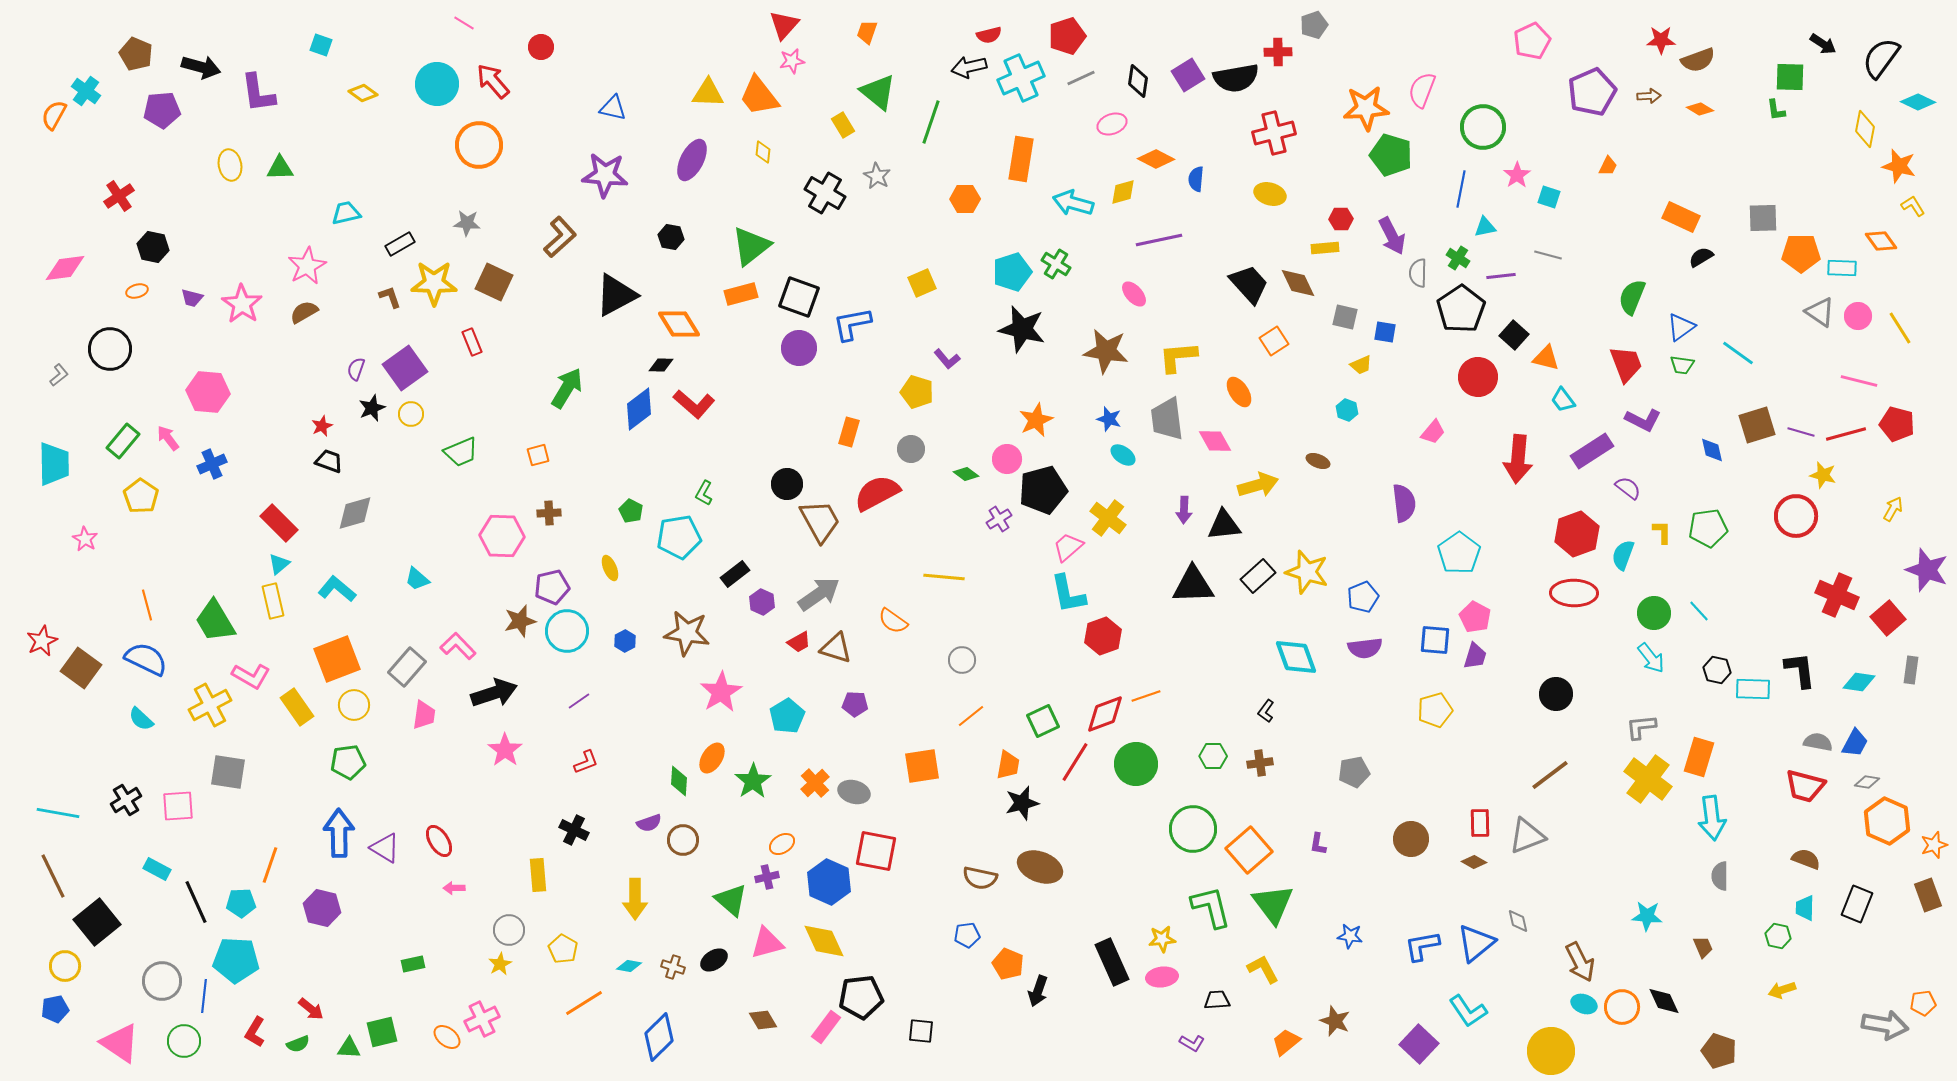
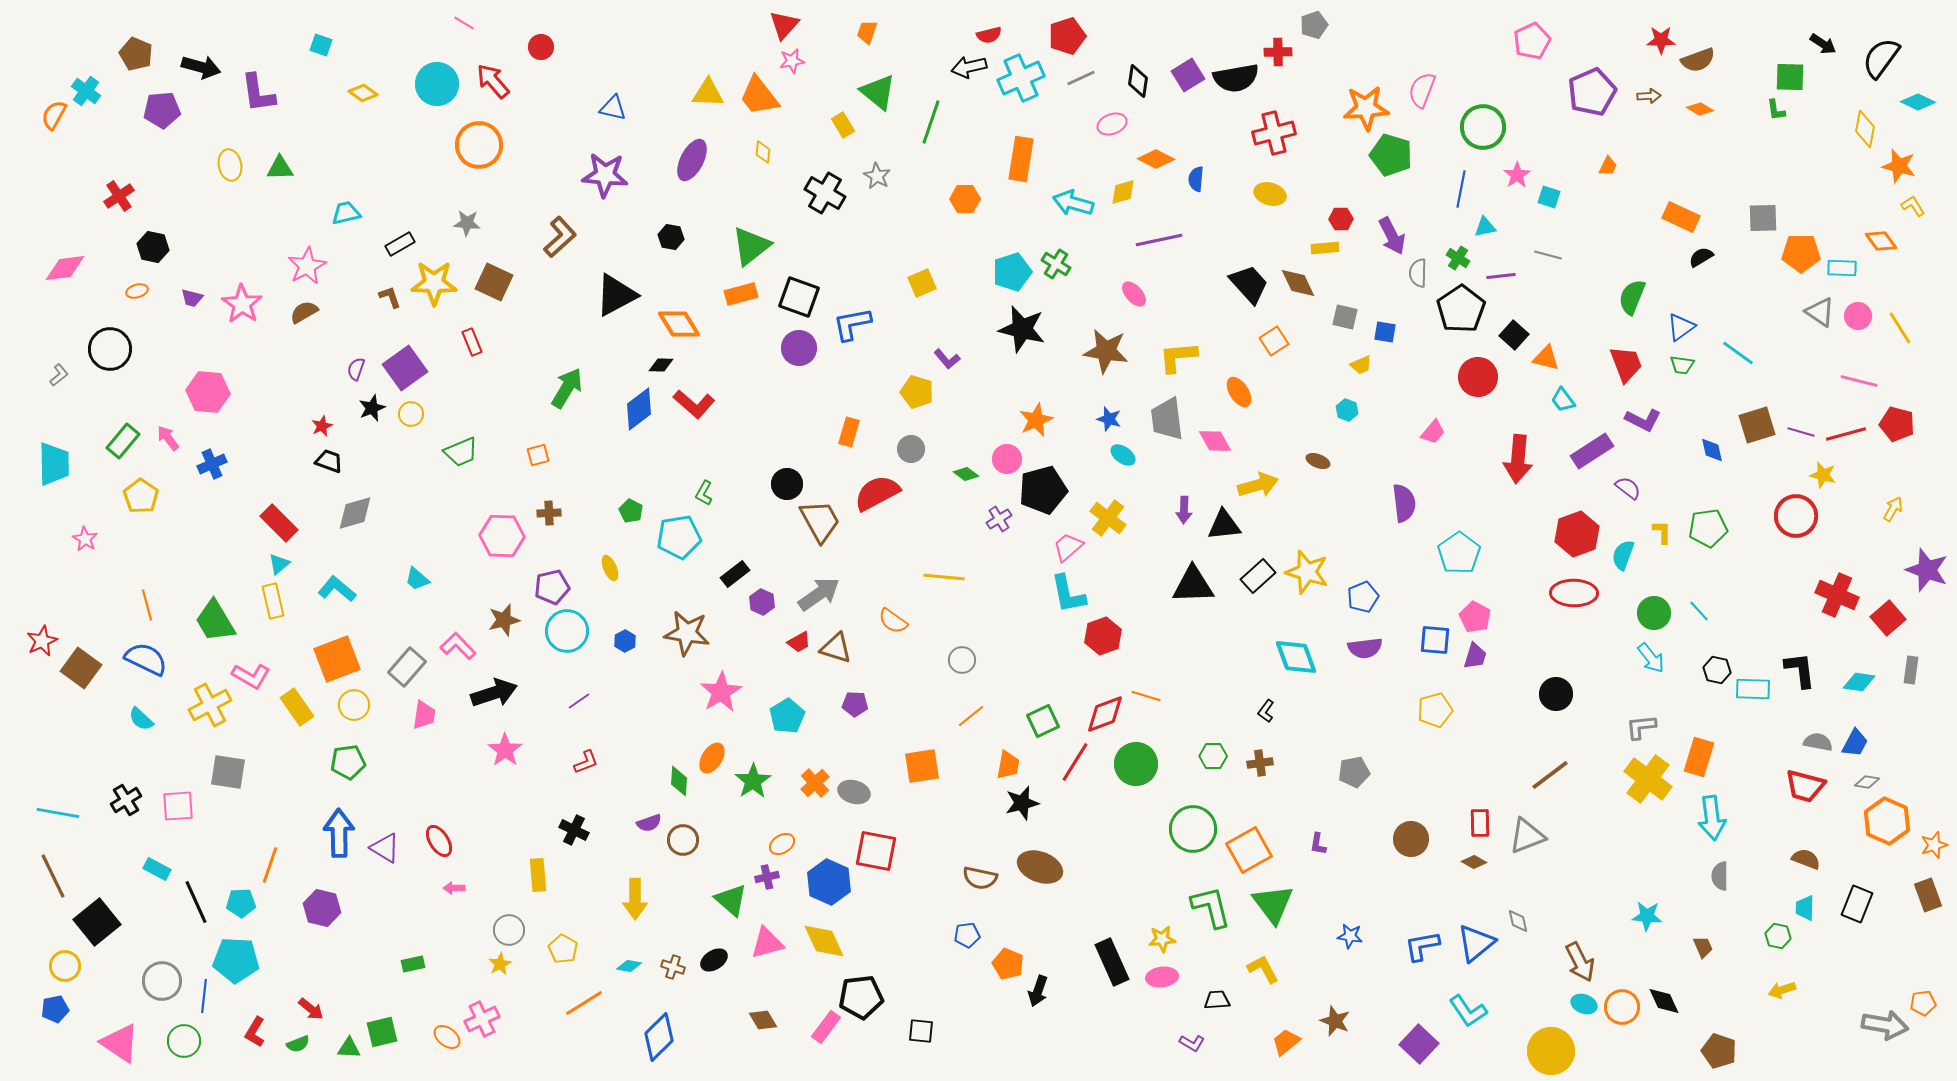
brown star at (520, 621): moved 16 px left, 1 px up
orange line at (1146, 696): rotated 36 degrees clockwise
orange square at (1249, 850): rotated 12 degrees clockwise
